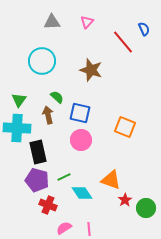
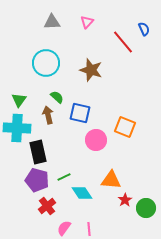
cyan circle: moved 4 px right, 2 px down
pink circle: moved 15 px right
orange triangle: rotated 15 degrees counterclockwise
red cross: moved 1 px left, 1 px down; rotated 30 degrees clockwise
pink semicircle: rotated 21 degrees counterclockwise
